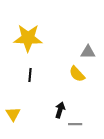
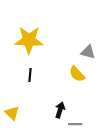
yellow star: moved 1 px right, 2 px down
gray triangle: rotated 14 degrees clockwise
yellow triangle: moved 1 px left, 1 px up; rotated 14 degrees counterclockwise
